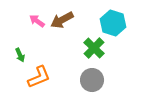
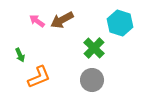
cyan hexagon: moved 7 px right
